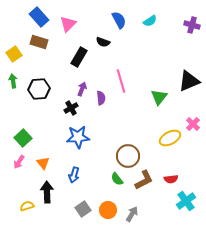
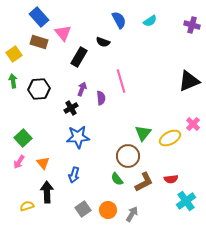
pink triangle: moved 5 px left, 9 px down; rotated 24 degrees counterclockwise
green triangle: moved 16 px left, 36 px down
brown L-shape: moved 2 px down
